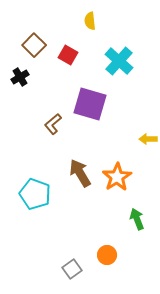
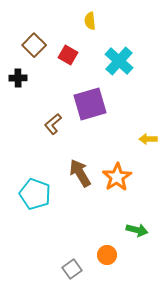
black cross: moved 2 px left, 1 px down; rotated 30 degrees clockwise
purple square: rotated 32 degrees counterclockwise
green arrow: moved 11 px down; rotated 125 degrees clockwise
